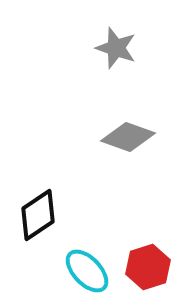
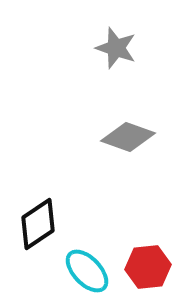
black diamond: moved 9 px down
red hexagon: rotated 12 degrees clockwise
